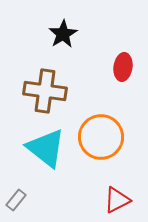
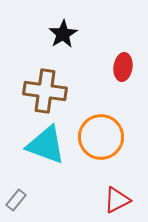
cyan triangle: moved 3 px up; rotated 18 degrees counterclockwise
